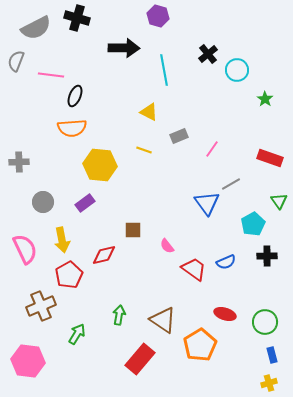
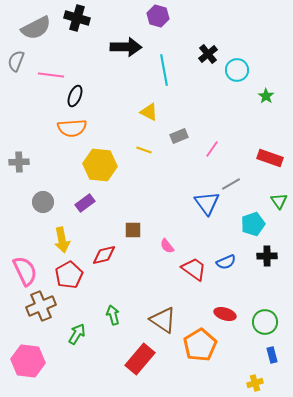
black arrow at (124, 48): moved 2 px right, 1 px up
green star at (265, 99): moved 1 px right, 3 px up
cyan pentagon at (253, 224): rotated 10 degrees clockwise
pink semicircle at (25, 249): moved 22 px down
green arrow at (119, 315): moved 6 px left; rotated 24 degrees counterclockwise
yellow cross at (269, 383): moved 14 px left
